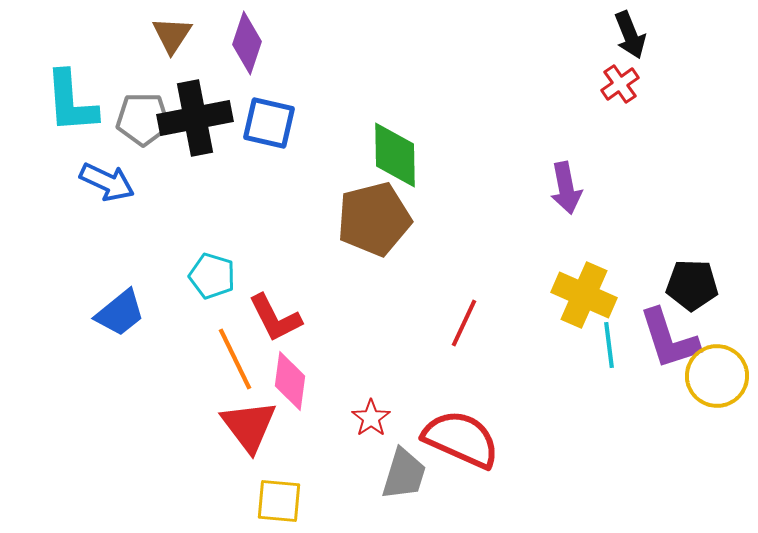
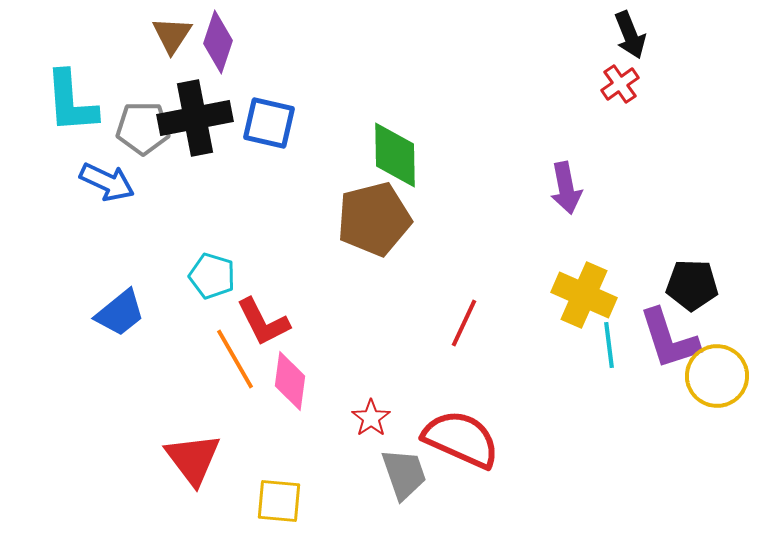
purple diamond: moved 29 px left, 1 px up
gray pentagon: moved 9 px down
red L-shape: moved 12 px left, 4 px down
orange line: rotated 4 degrees counterclockwise
red triangle: moved 56 px left, 33 px down
gray trapezoid: rotated 36 degrees counterclockwise
